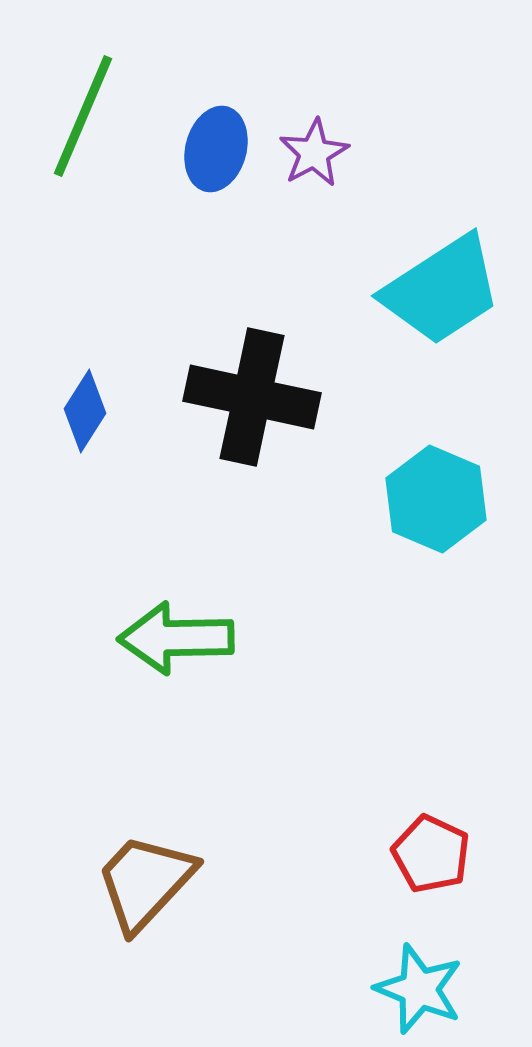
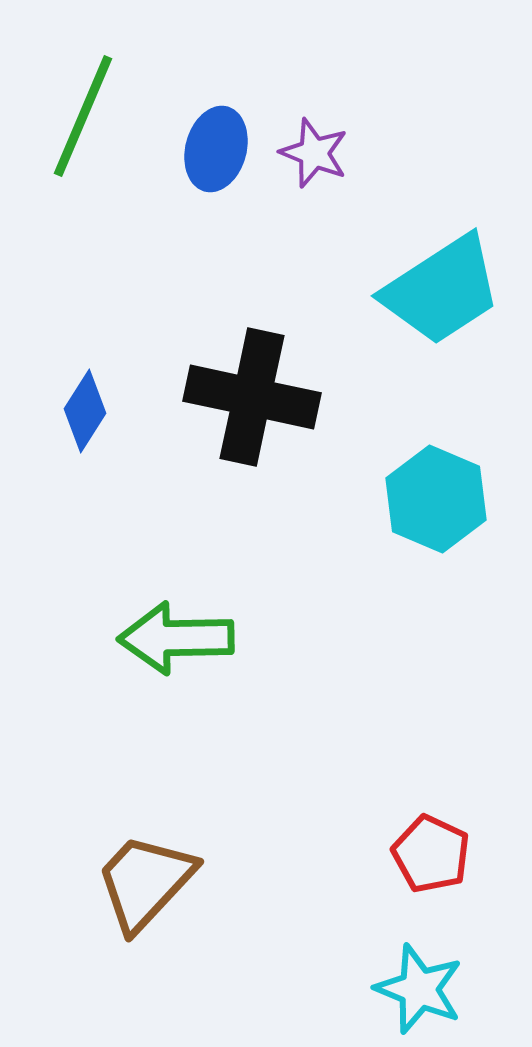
purple star: rotated 22 degrees counterclockwise
